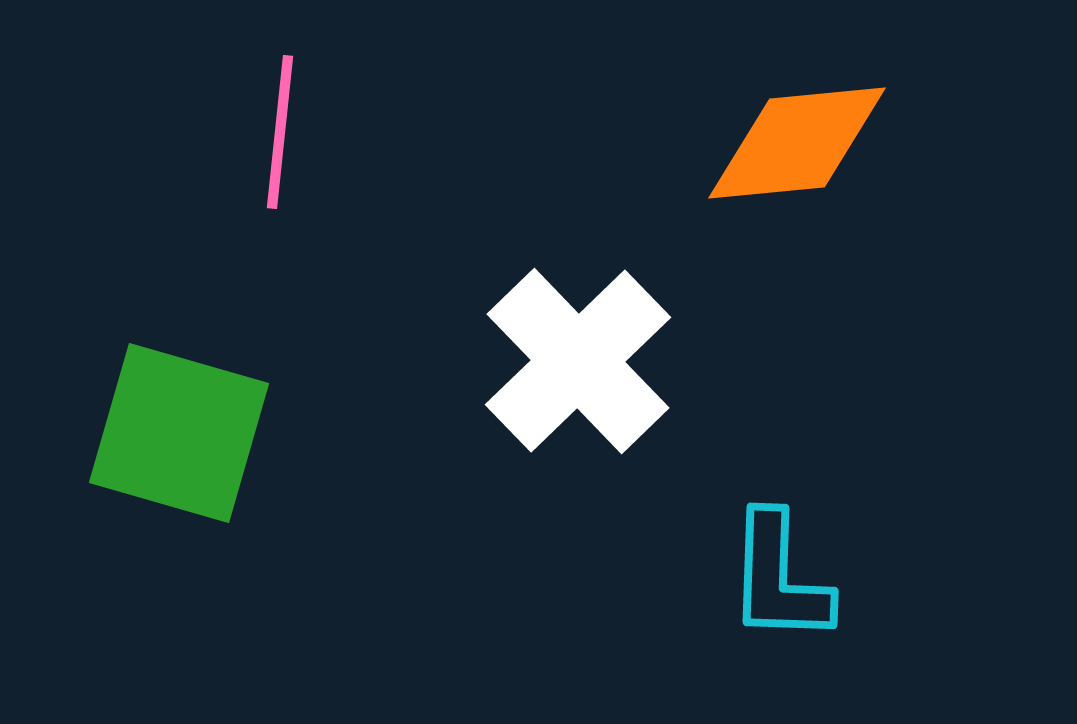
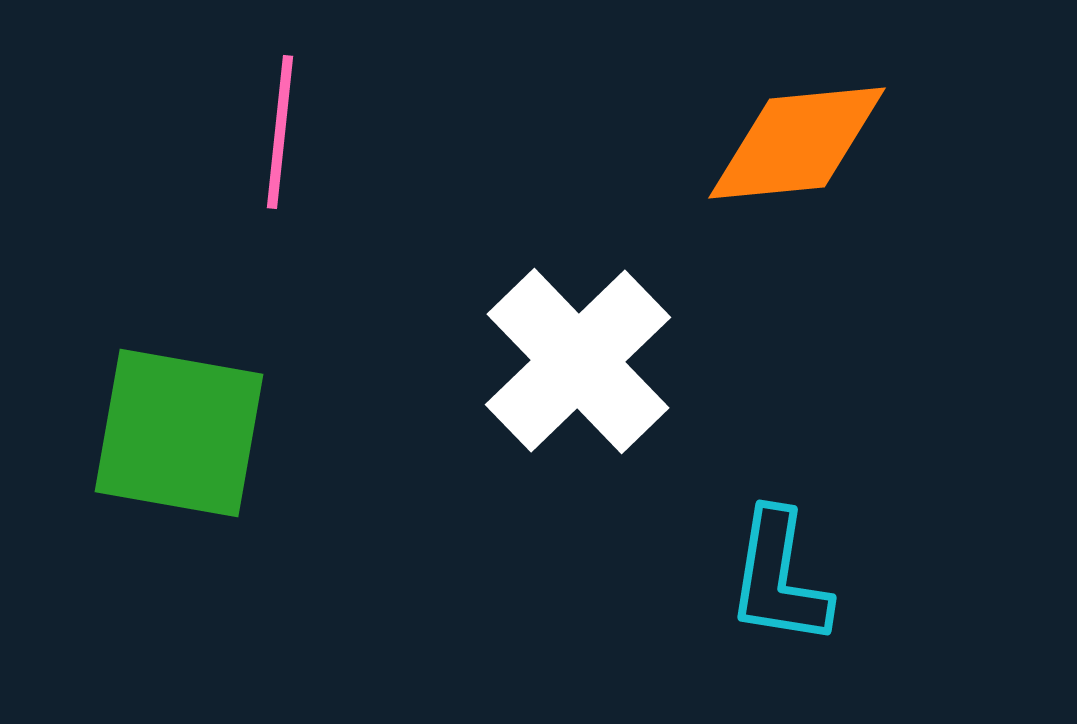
green square: rotated 6 degrees counterclockwise
cyan L-shape: rotated 7 degrees clockwise
